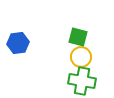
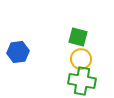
blue hexagon: moved 9 px down
yellow circle: moved 2 px down
